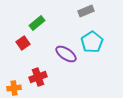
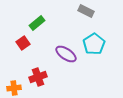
gray rectangle: rotated 49 degrees clockwise
cyan pentagon: moved 2 px right, 2 px down
